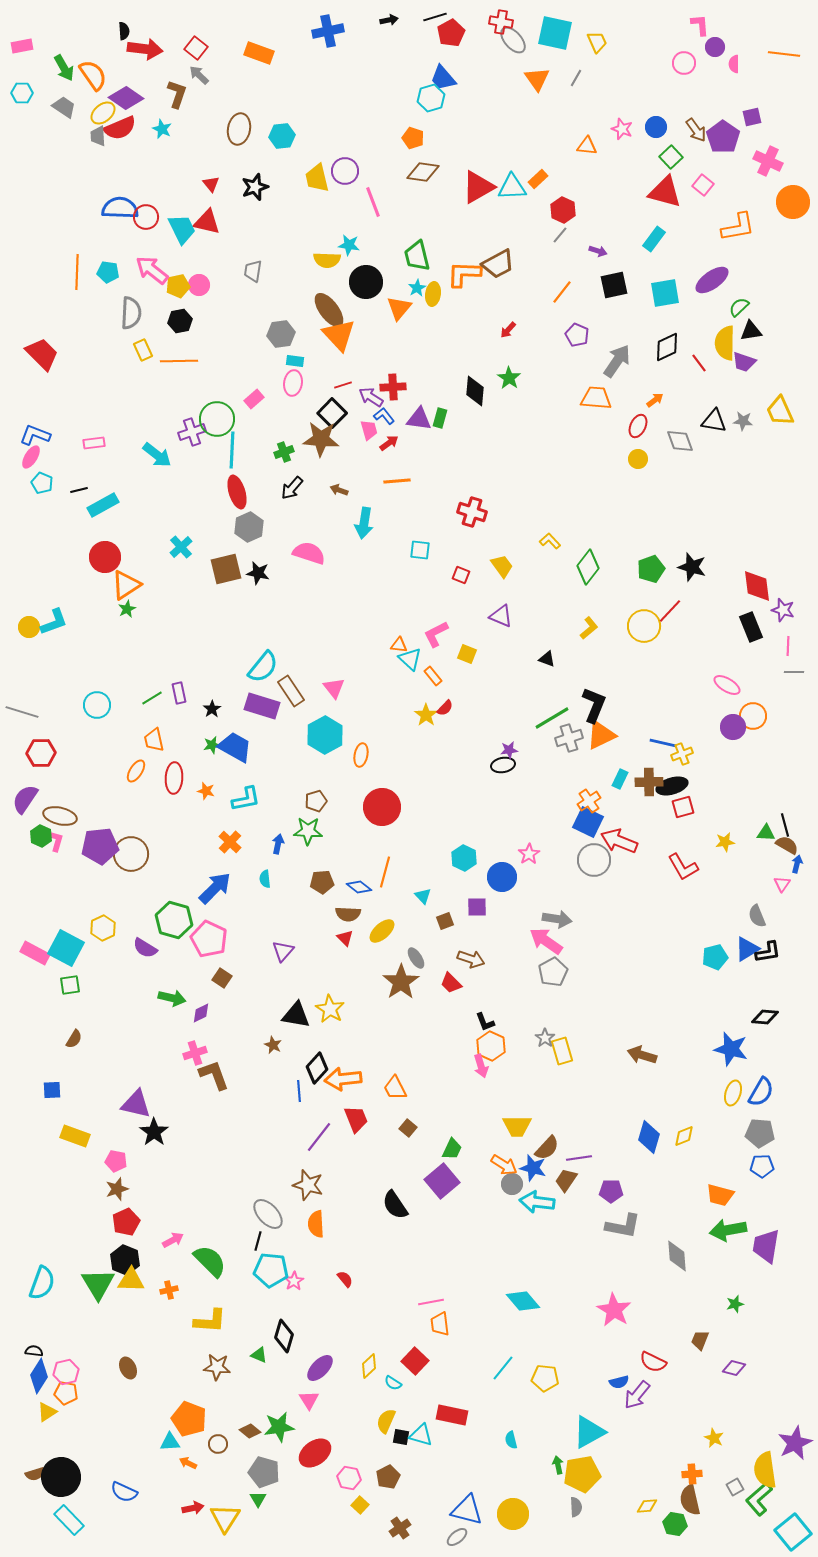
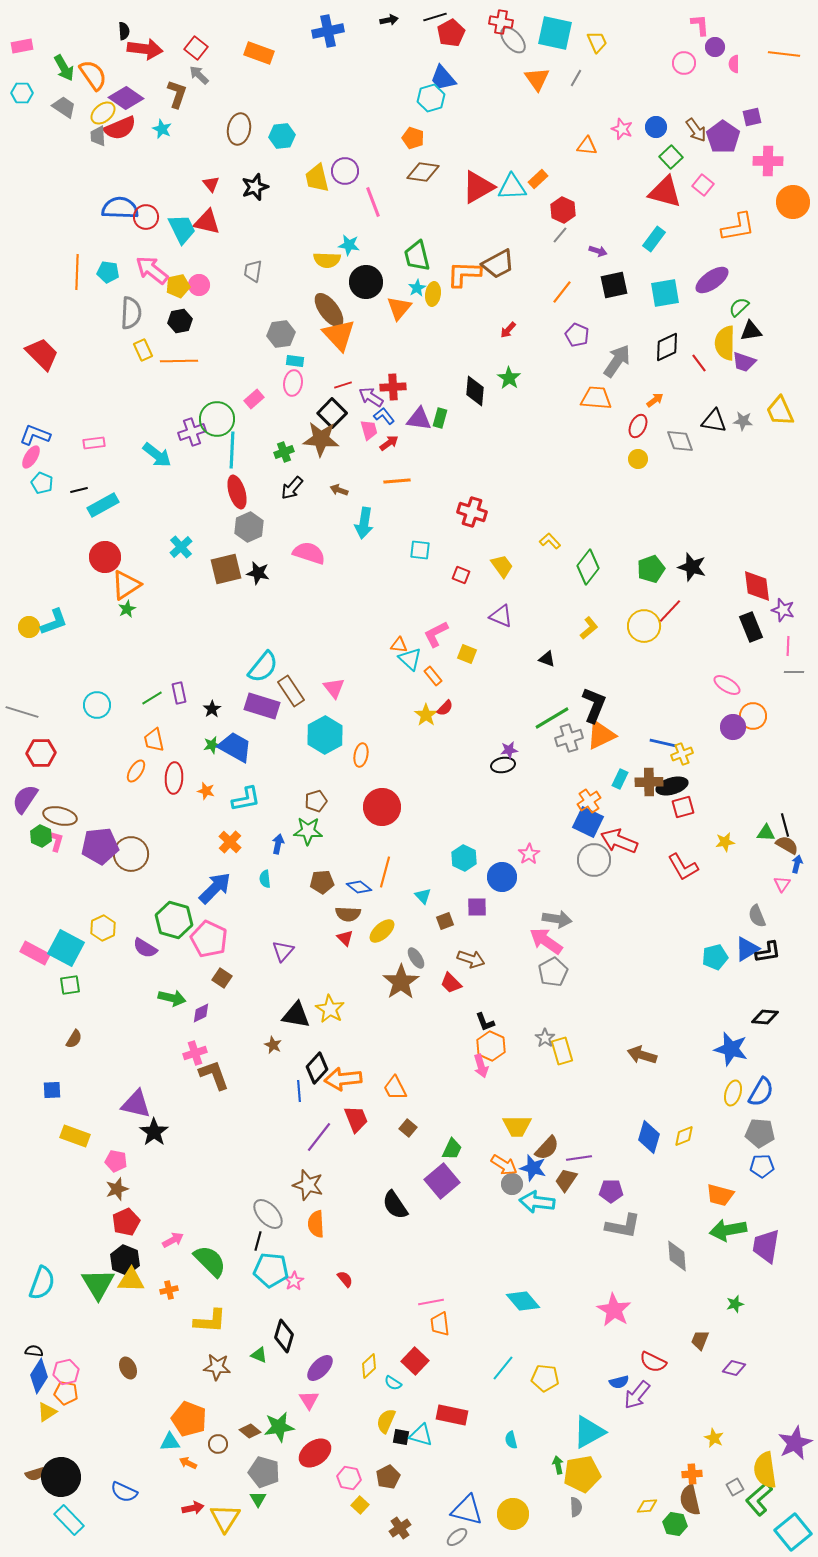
pink cross at (768, 161): rotated 24 degrees counterclockwise
